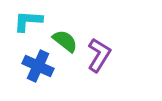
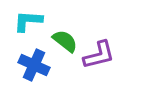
purple L-shape: rotated 44 degrees clockwise
blue cross: moved 4 px left, 1 px up
